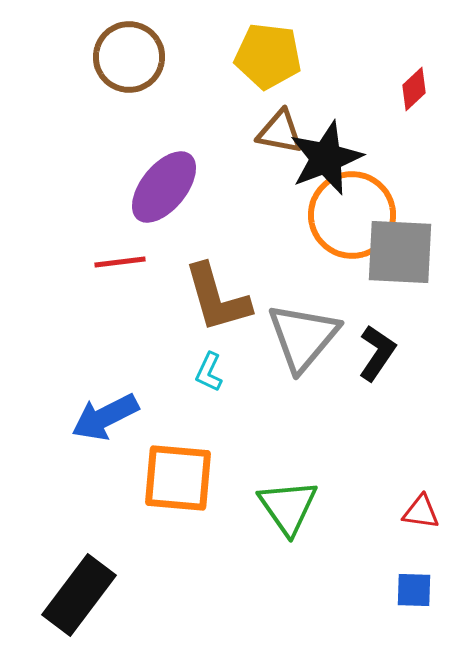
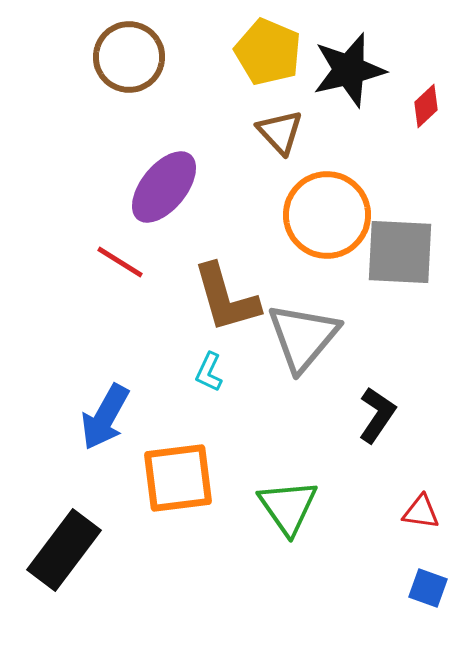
yellow pentagon: moved 4 px up; rotated 16 degrees clockwise
red diamond: moved 12 px right, 17 px down
brown triangle: rotated 36 degrees clockwise
black star: moved 23 px right, 88 px up; rotated 8 degrees clockwise
orange circle: moved 25 px left
red line: rotated 39 degrees clockwise
brown L-shape: moved 9 px right
black L-shape: moved 62 px down
blue arrow: rotated 34 degrees counterclockwise
orange square: rotated 12 degrees counterclockwise
blue square: moved 14 px right, 2 px up; rotated 18 degrees clockwise
black rectangle: moved 15 px left, 45 px up
